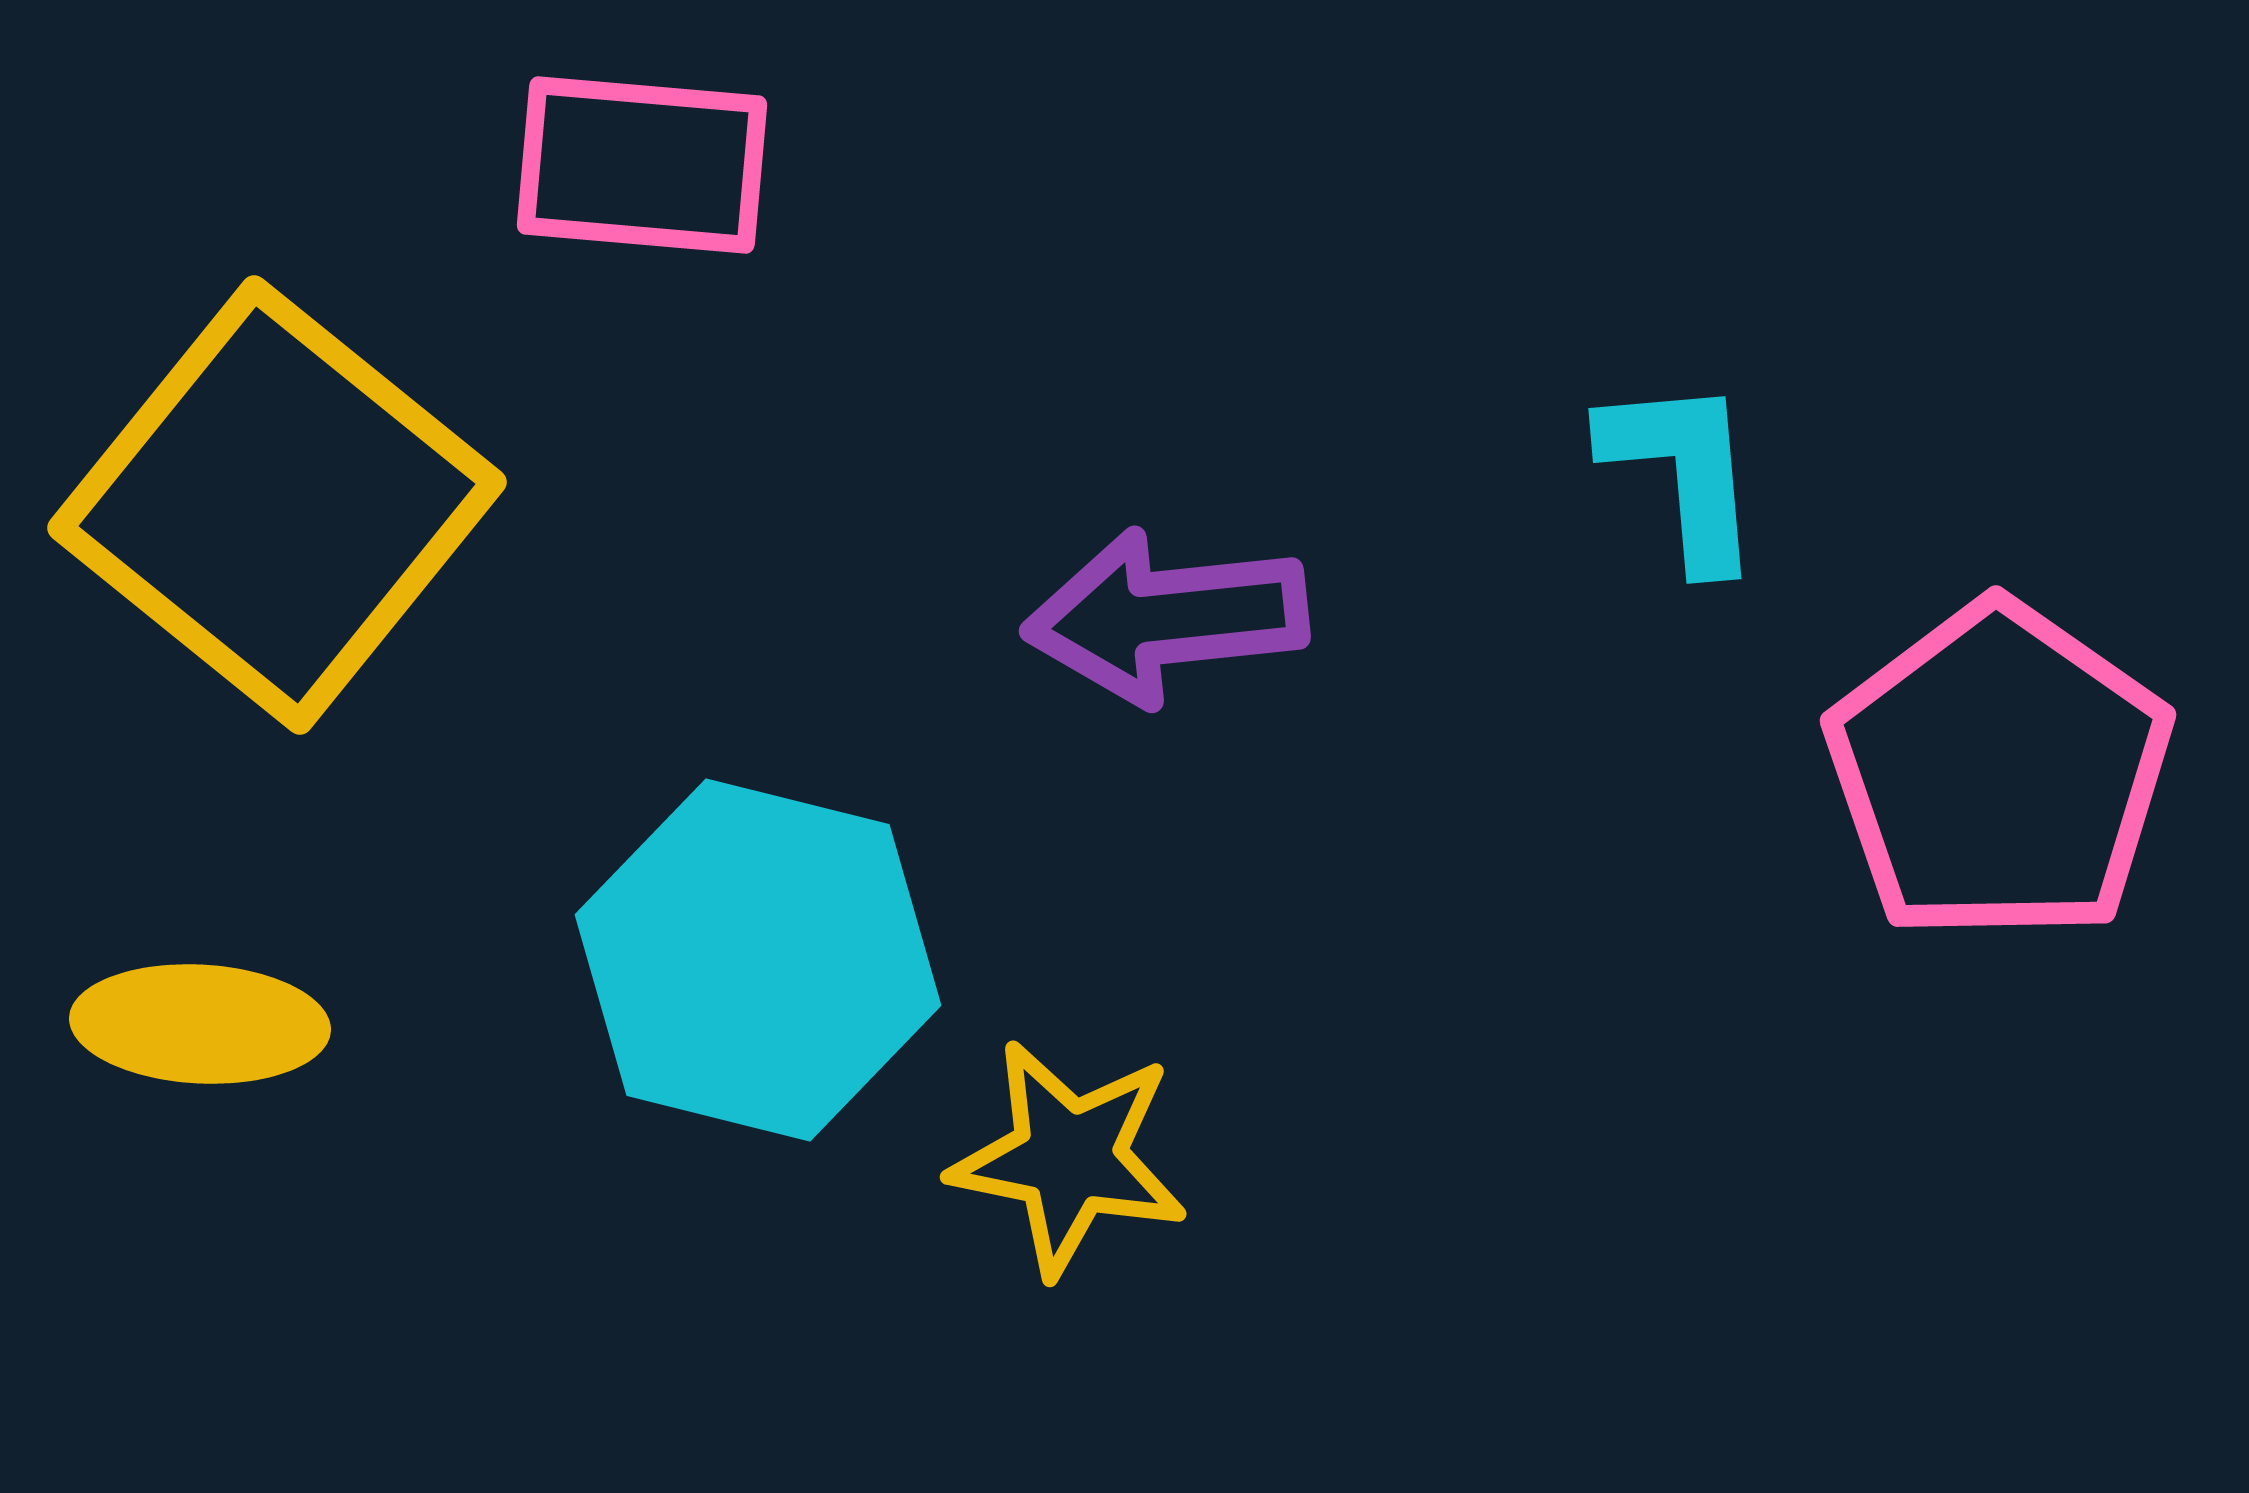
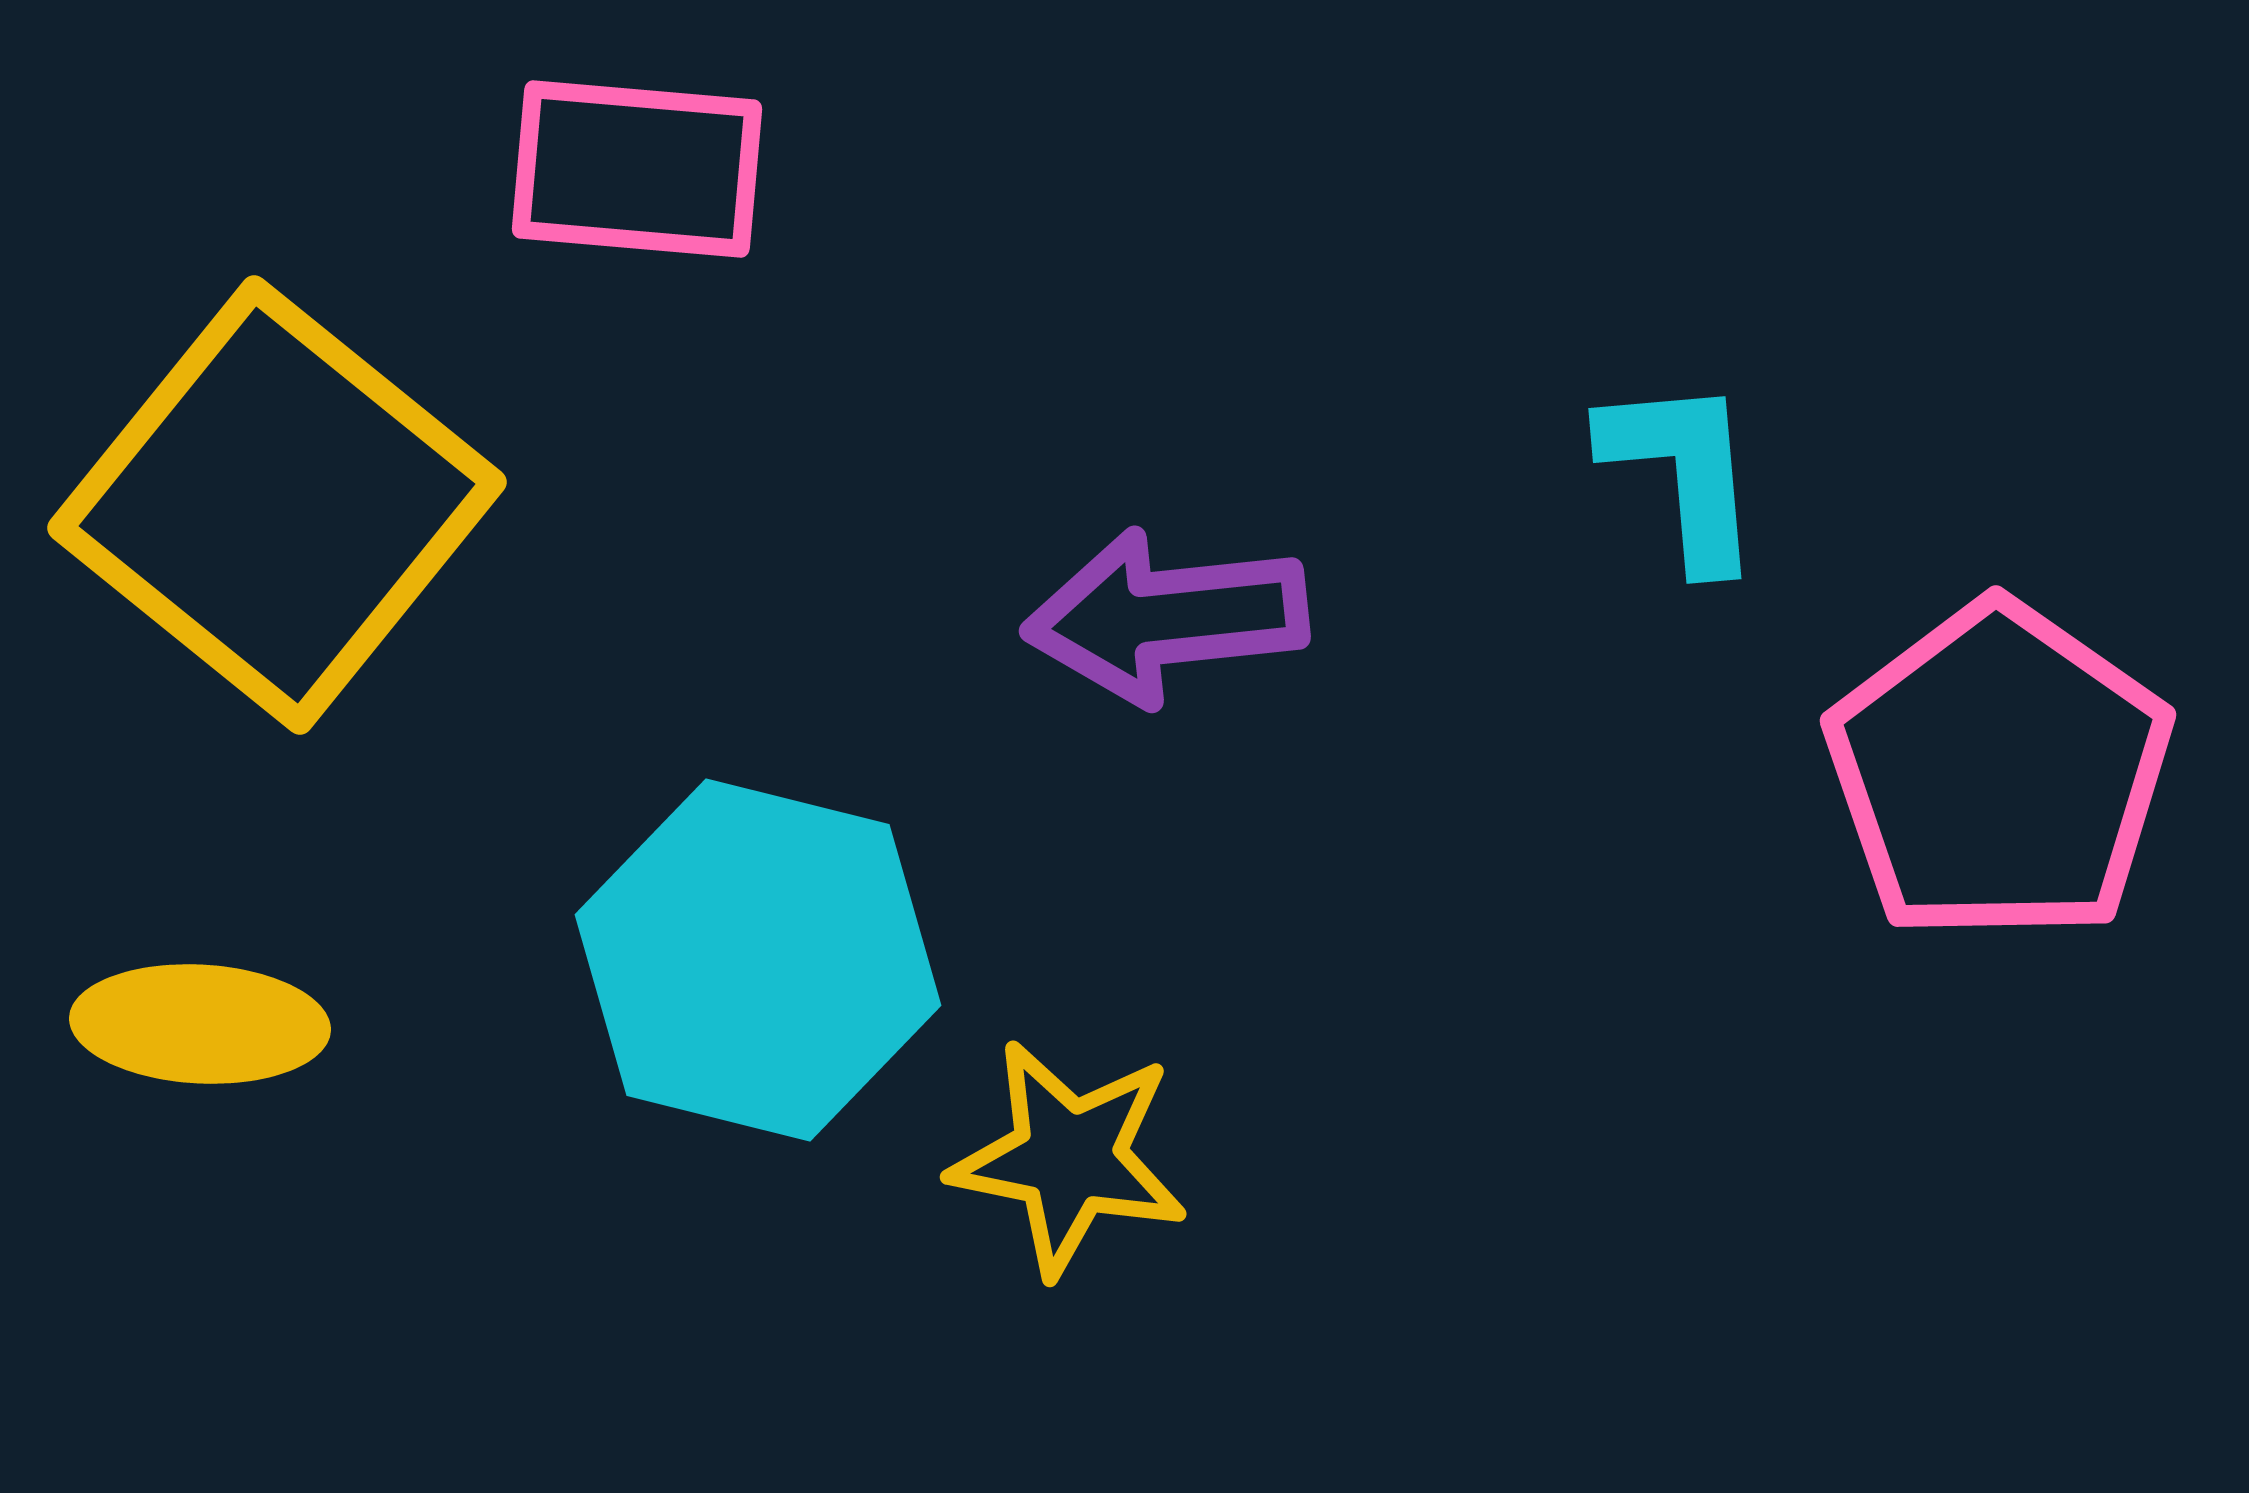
pink rectangle: moved 5 px left, 4 px down
